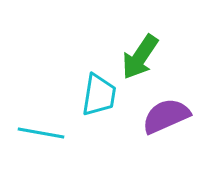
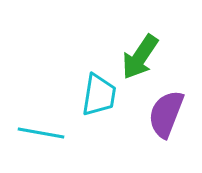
purple semicircle: moved 2 px up; rotated 45 degrees counterclockwise
